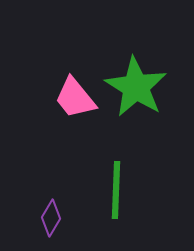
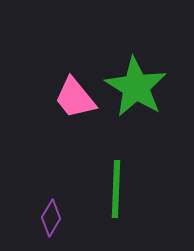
green line: moved 1 px up
